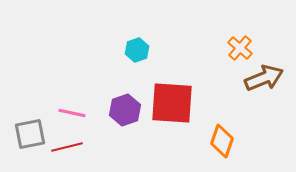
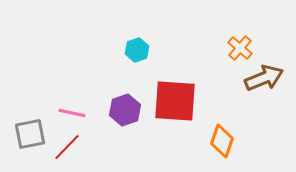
red square: moved 3 px right, 2 px up
red line: rotated 32 degrees counterclockwise
